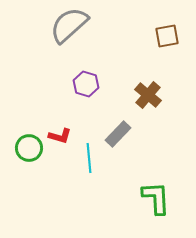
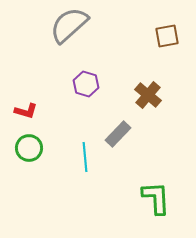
red L-shape: moved 34 px left, 25 px up
cyan line: moved 4 px left, 1 px up
